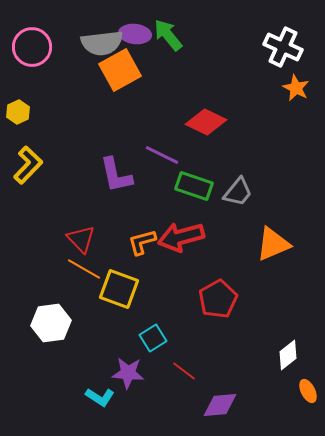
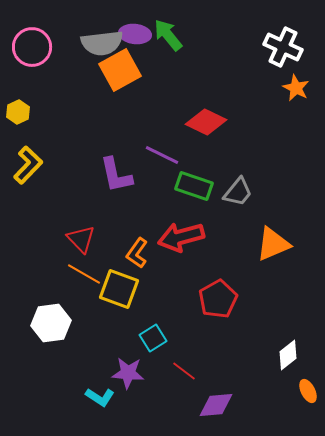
orange L-shape: moved 5 px left, 11 px down; rotated 40 degrees counterclockwise
orange line: moved 5 px down
purple diamond: moved 4 px left
